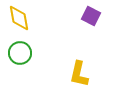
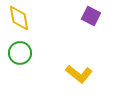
yellow L-shape: rotated 64 degrees counterclockwise
